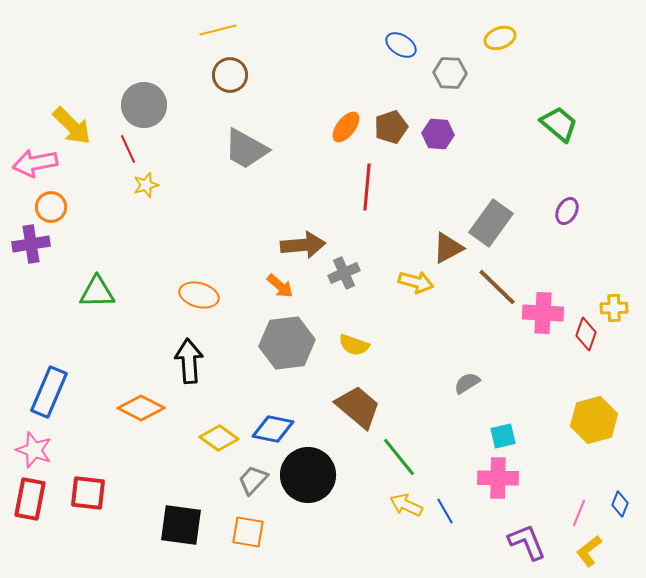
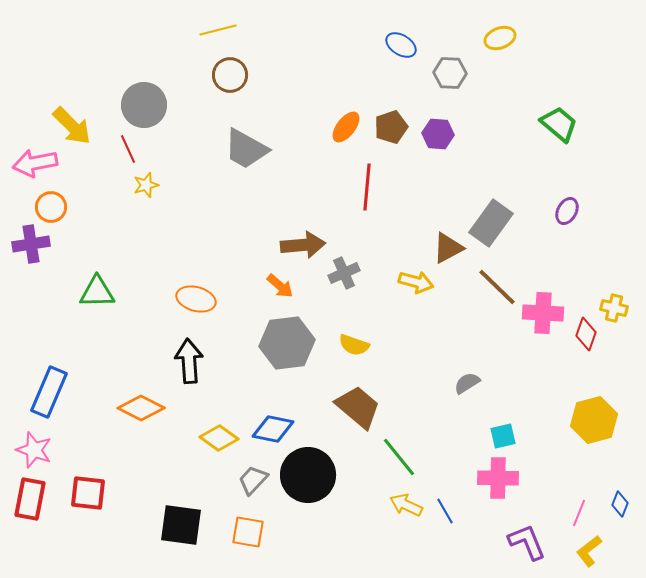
orange ellipse at (199, 295): moved 3 px left, 4 px down
yellow cross at (614, 308): rotated 16 degrees clockwise
